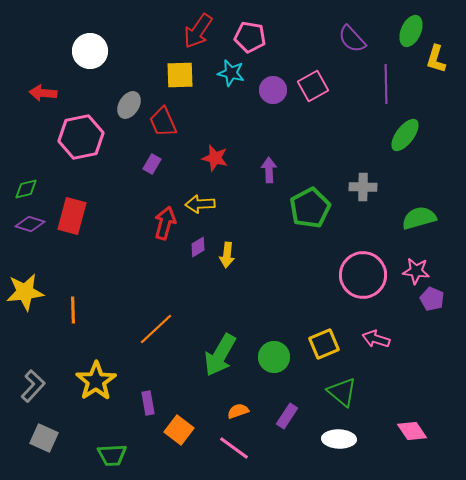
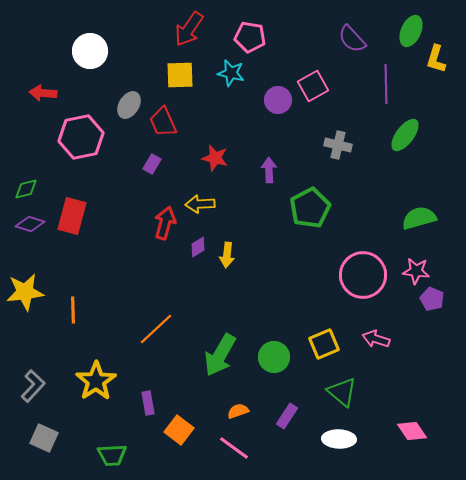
red arrow at (198, 31): moved 9 px left, 2 px up
purple circle at (273, 90): moved 5 px right, 10 px down
gray cross at (363, 187): moved 25 px left, 42 px up; rotated 12 degrees clockwise
